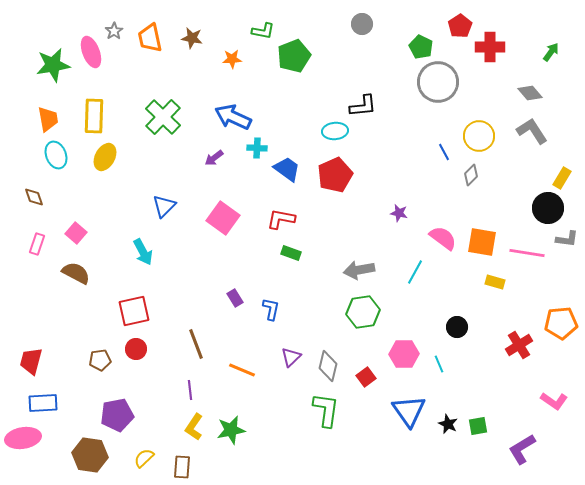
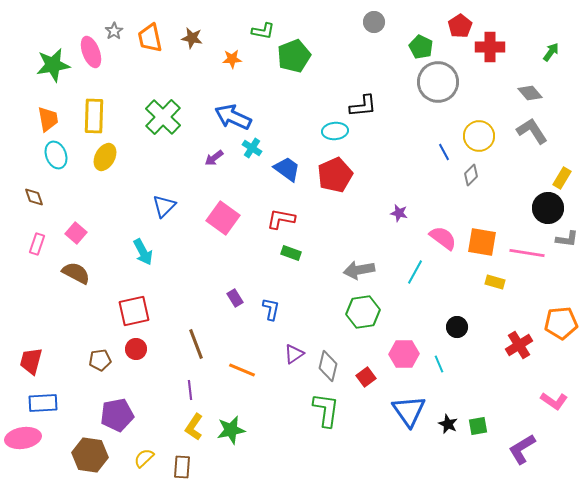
gray circle at (362, 24): moved 12 px right, 2 px up
cyan cross at (257, 148): moved 5 px left; rotated 30 degrees clockwise
purple triangle at (291, 357): moved 3 px right, 3 px up; rotated 10 degrees clockwise
